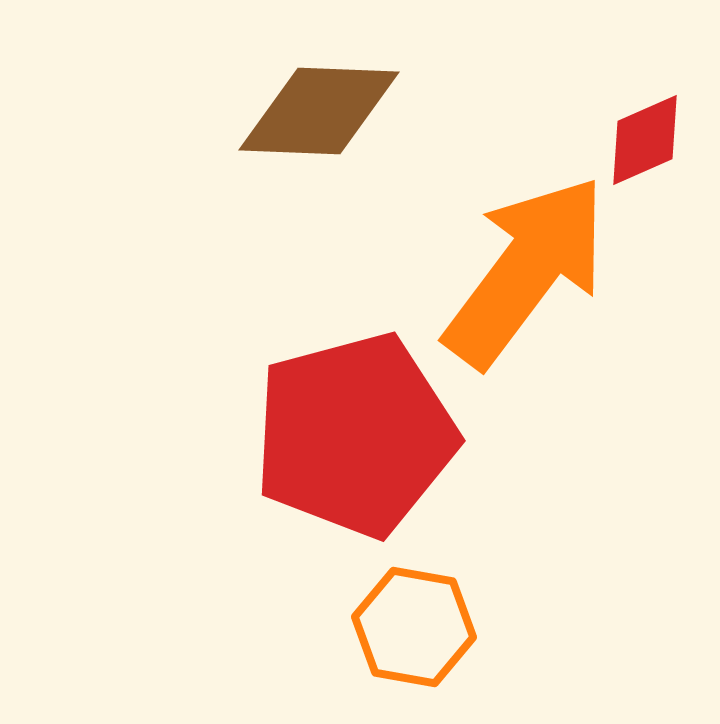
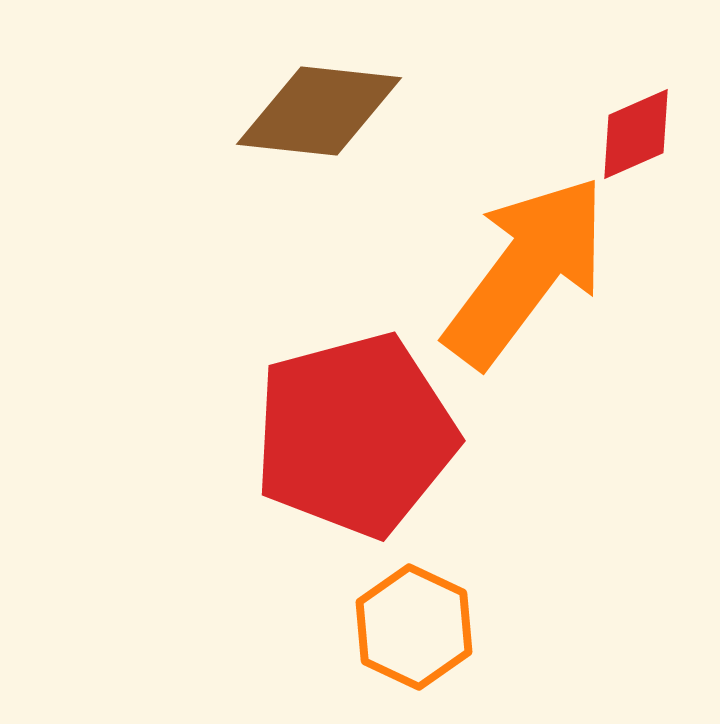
brown diamond: rotated 4 degrees clockwise
red diamond: moved 9 px left, 6 px up
orange hexagon: rotated 15 degrees clockwise
